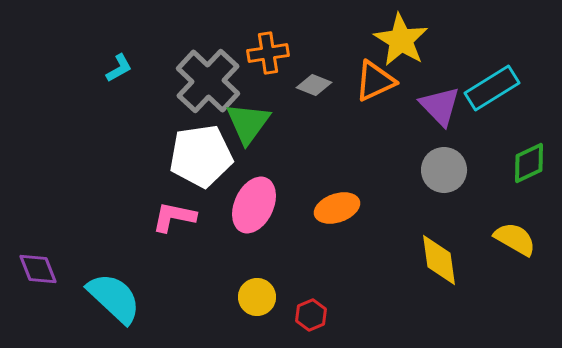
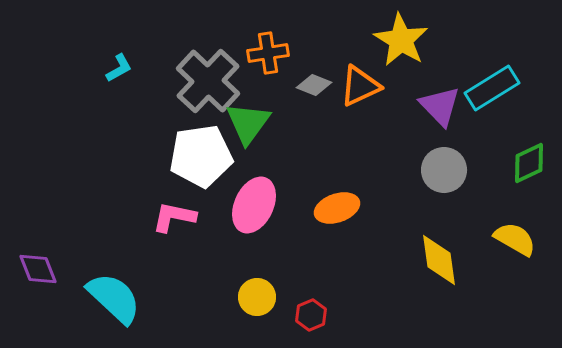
orange triangle: moved 15 px left, 5 px down
